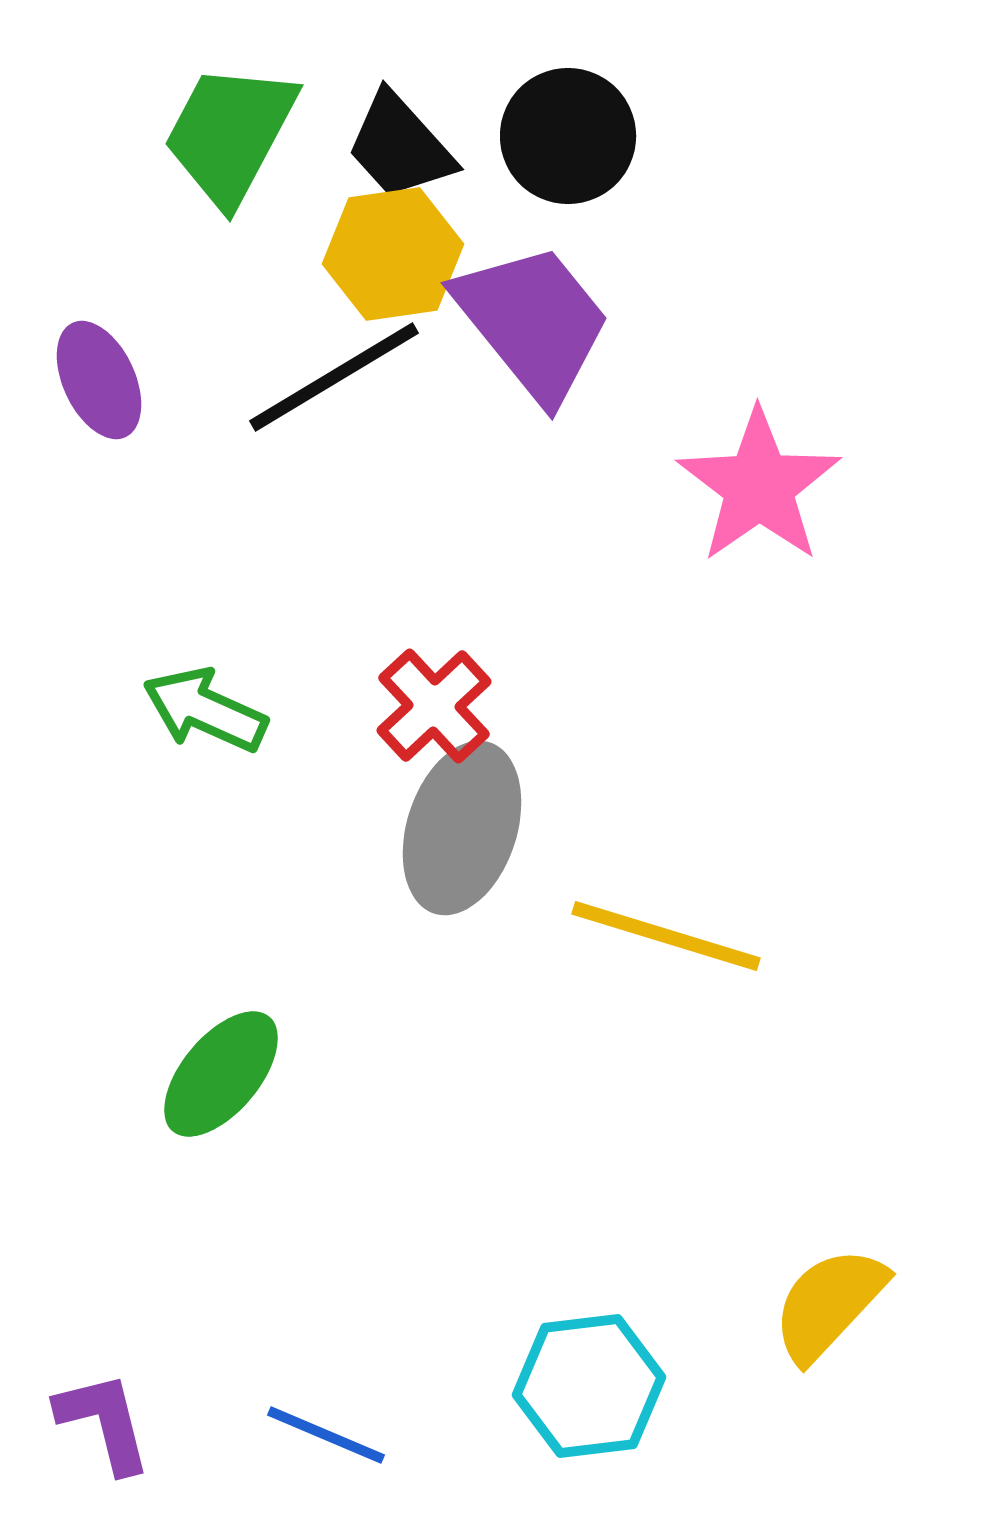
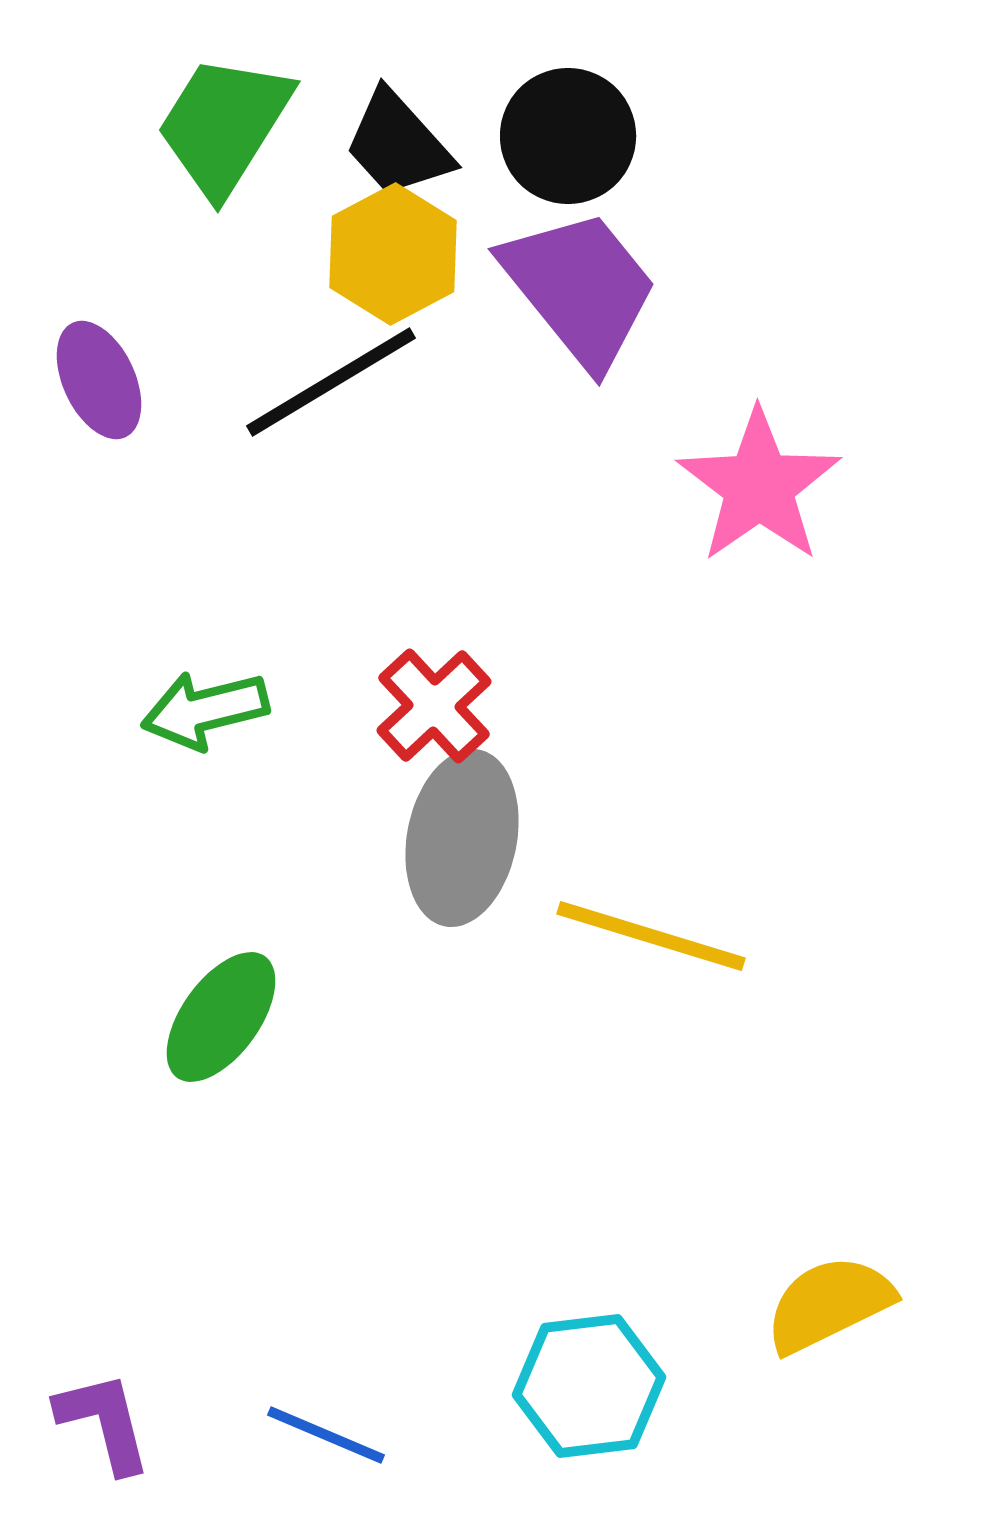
green trapezoid: moved 6 px left, 9 px up; rotated 4 degrees clockwise
black trapezoid: moved 2 px left, 2 px up
yellow hexagon: rotated 20 degrees counterclockwise
purple trapezoid: moved 47 px right, 34 px up
black line: moved 3 px left, 5 px down
green arrow: rotated 38 degrees counterclockwise
gray ellipse: moved 10 px down; rotated 7 degrees counterclockwise
yellow line: moved 15 px left
green ellipse: moved 57 px up; rotated 4 degrees counterclockwise
yellow semicircle: rotated 21 degrees clockwise
